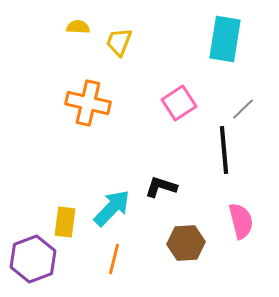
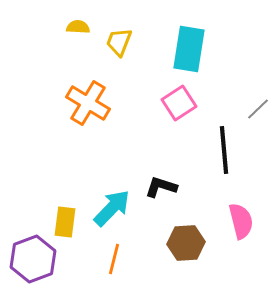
cyan rectangle: moved 36 px left, 10 px down
orange cross: rotated 18 degrees clockwise
gray line: moved 15 px right
